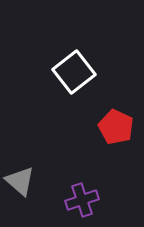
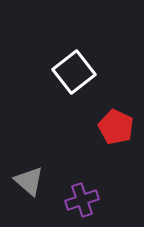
gray triangle: moved 9 px right
